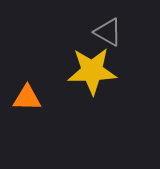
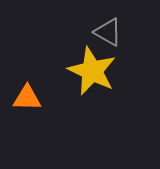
yellow star: rotated 27 degrees clockwise
